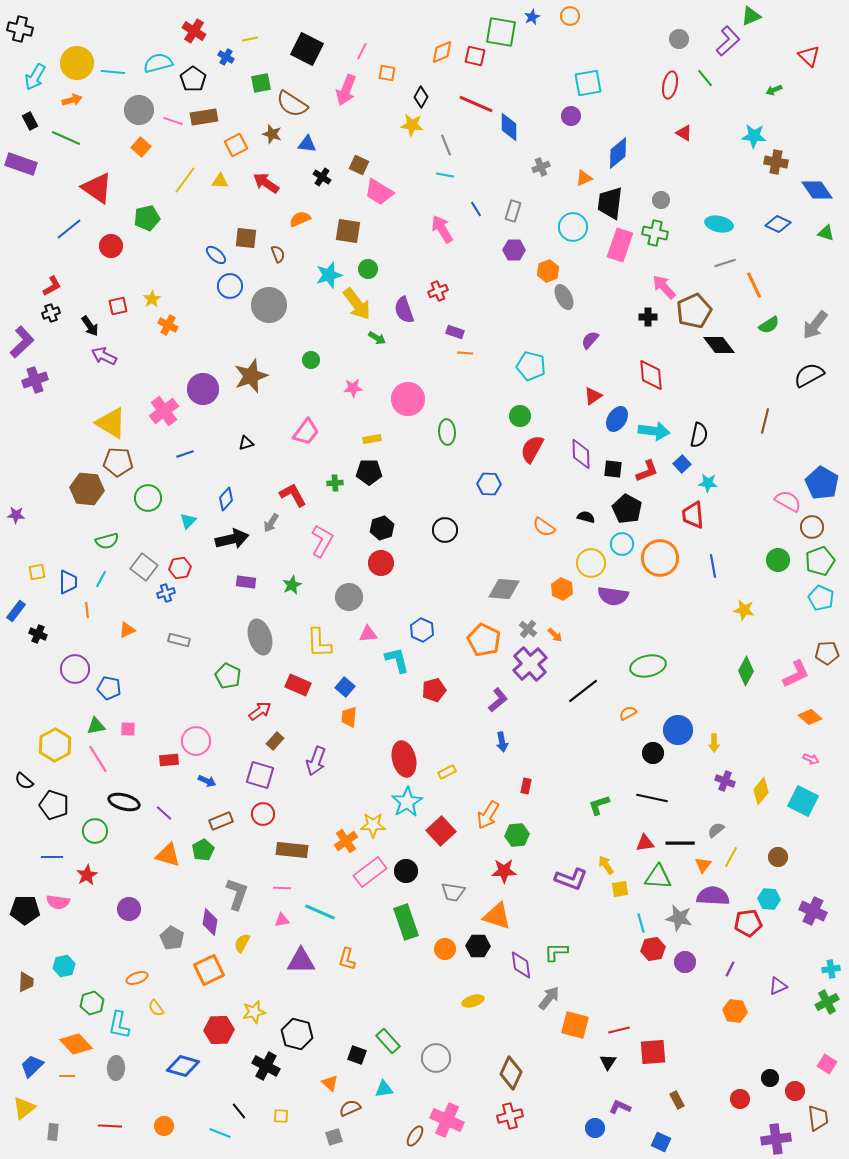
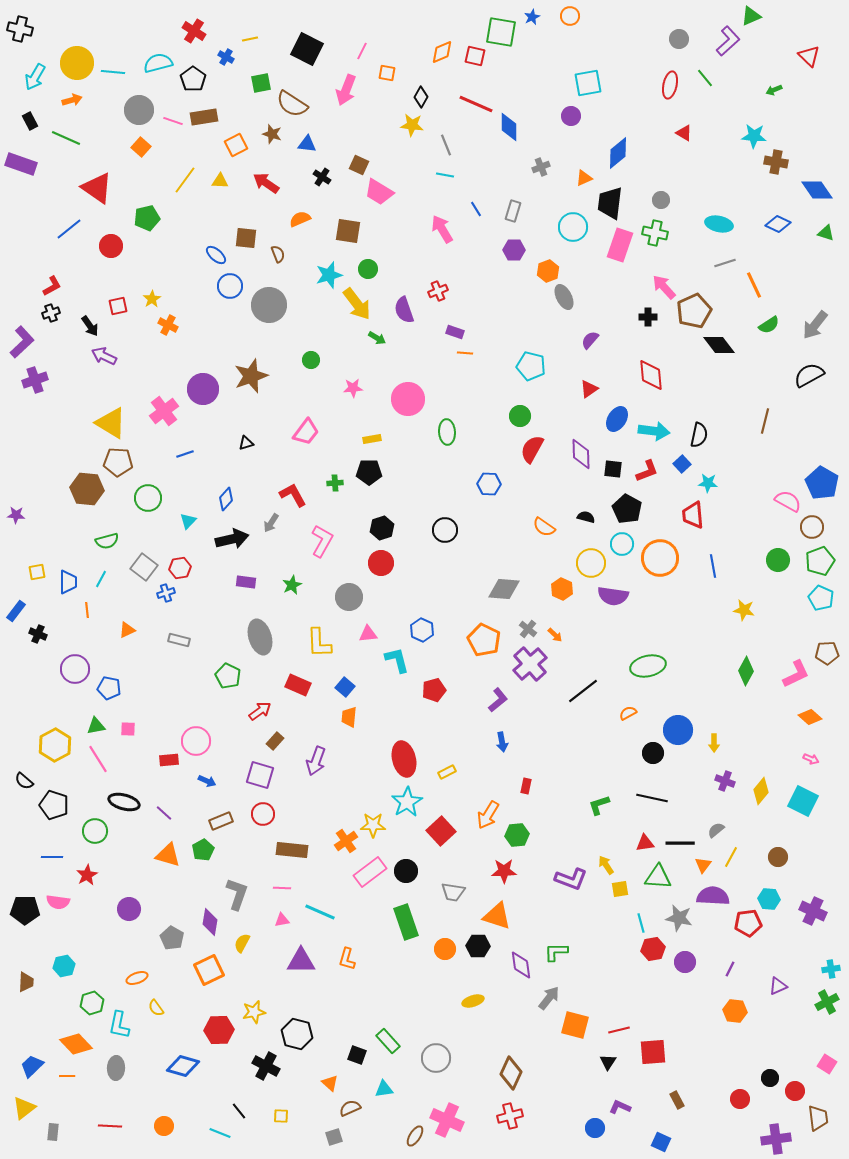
red triangle at (593, 396): moved 4 px left, 7 px up
